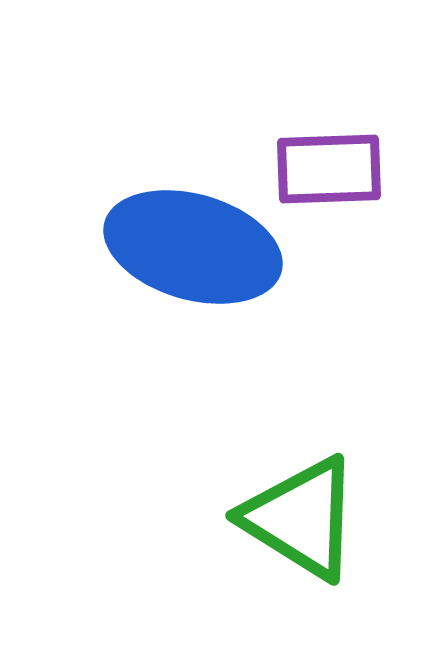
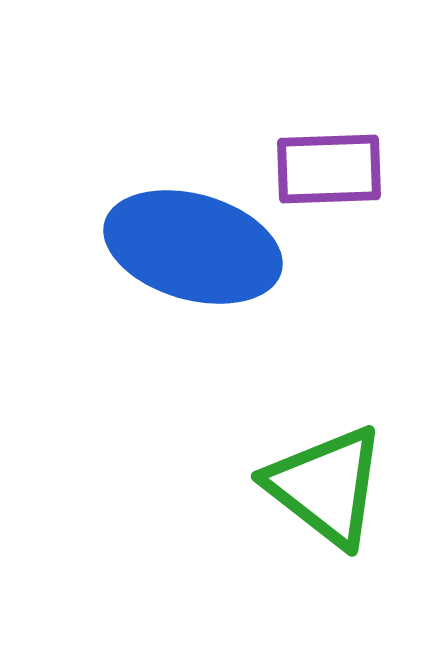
green triangle: moved 25 px right, 32 px up; rotated 6 degrees clockwise
